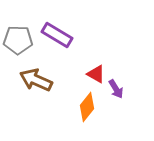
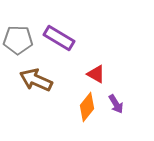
purple rectangle: moved 2 px right, 3 px down
purple arrow: moved 15 px down
